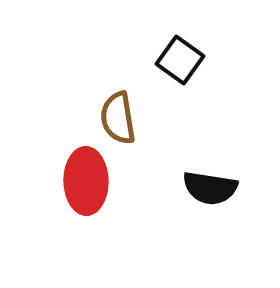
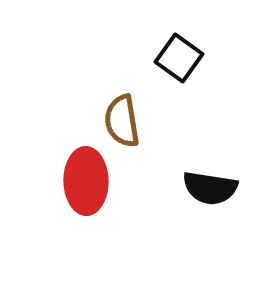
black square: moved 1 px left, 2 px up
brown semicircle: moved 4 px right, 3 px down
